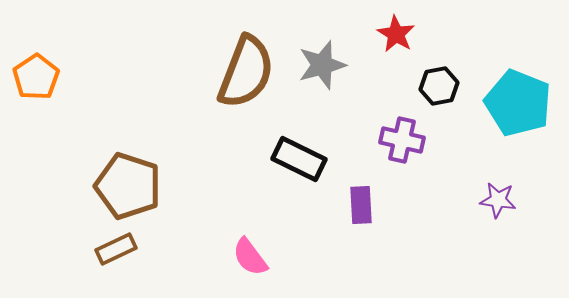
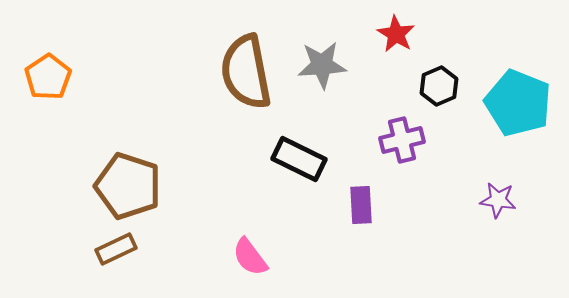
gray star: rotated 12 degrees clockwise
brown semicircle: rotated 148 degrees clockwise
orange pentagon: moved 12 px right
black hexagon: rotated 12 degrees counterclockwise
purple cross: rotated 27 degrees counterclockwise
